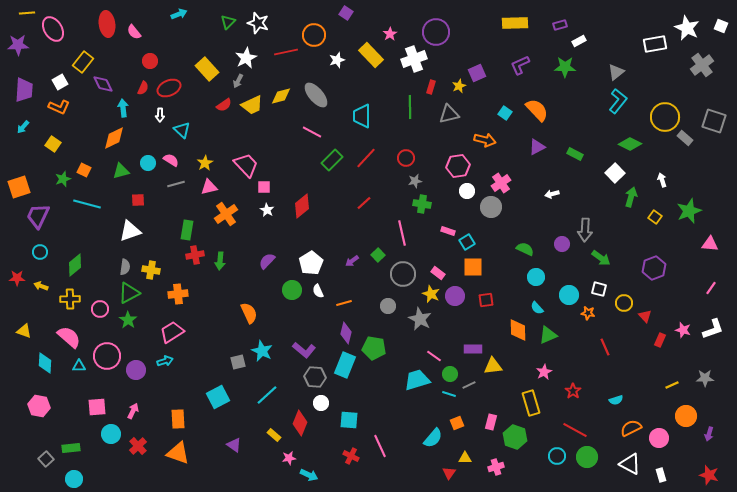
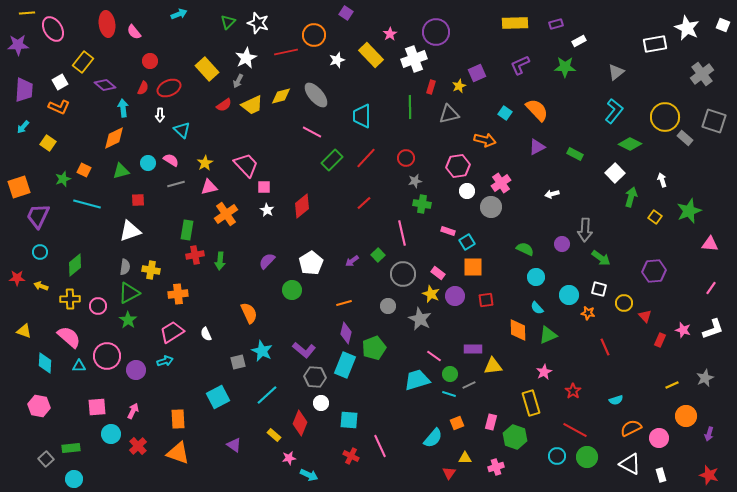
purple rectangle at (560, 25): moved 4 px left, 1 px up
white square at (721, 26): moved 2 px right, 1 px up
gray cross at (702, 65): moved 9 px down
purple diamond at (103, 84): moved 2 px right, 1 px down; rotated 25 degrees counterclockwise
cyan L-shape at (618, 101): moved 4 px left, 10 px down
yellow square at (53, 144): moved 5 px left, 1 px up
purple hexagon at (654, 268): moved 3 px down; rotated 15 degrees clockwise
white semicircle at (318, 291): moved 112 px left, 43 px down
pink circle at (100, 309): moved 2 px left, 3 px up
green pentagon at (374, 348): rotated 30 degrees counterclockwise
gray star at (705, 378): rotated 24 degrees counterclockwise
